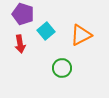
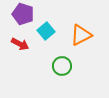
red arrow: rotated 54 degrees counterclockwise
green circle: moved 2 px up
